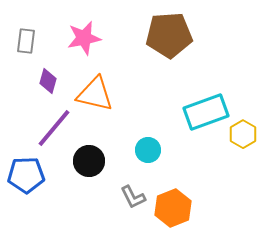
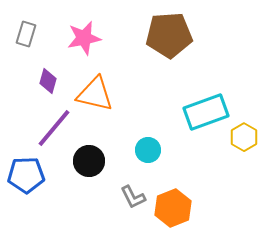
gray rectangle: moved 7 px up; rotated 10 degrees clockwise
yellow hexagon: moved 1 px right, 3 px down
